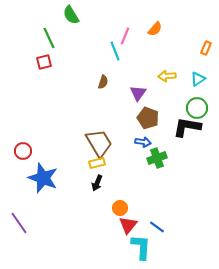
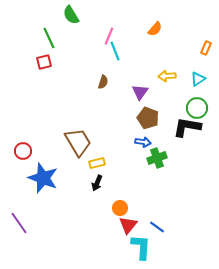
pink line: moved 16 px left
purple triangle: moved 2 px right, 1 px up
brown trapezoid: moved 21 px left, 1 px up
